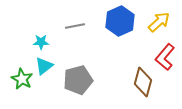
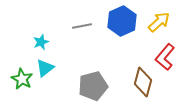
blue hexagon: moved 2 px right
gray line: moved 7 px right
cyan star: rotated 21 degrees counterclockwise
cyan triangle: moved 1 px right, 2 px down
gray pentagon: moved 15 px right, 6 px down
